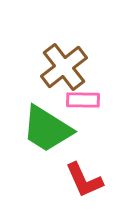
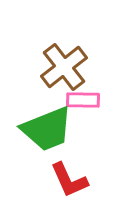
green trapezoid: rotated 54 degrees counterclockwise
red L-shape: moved 15 px left
